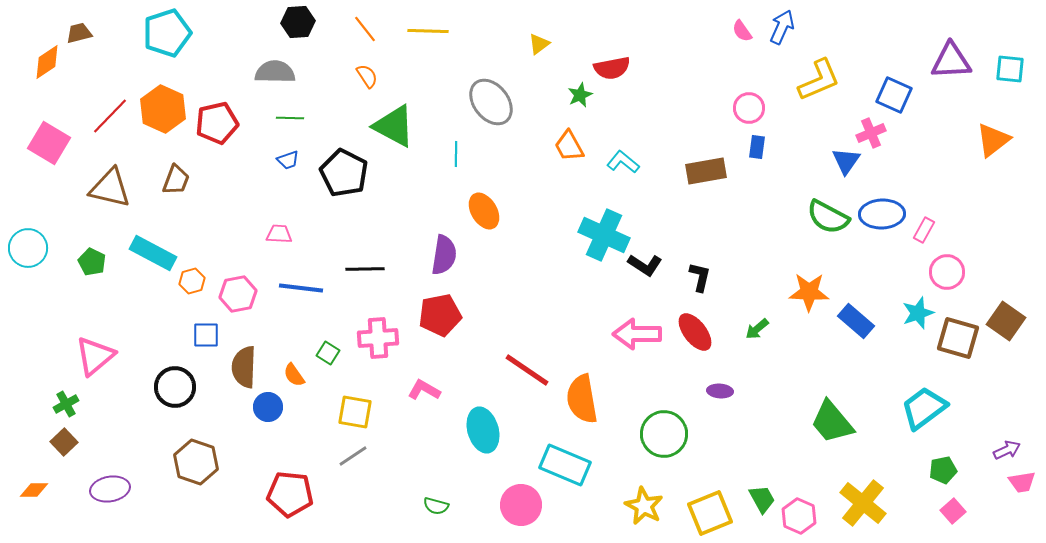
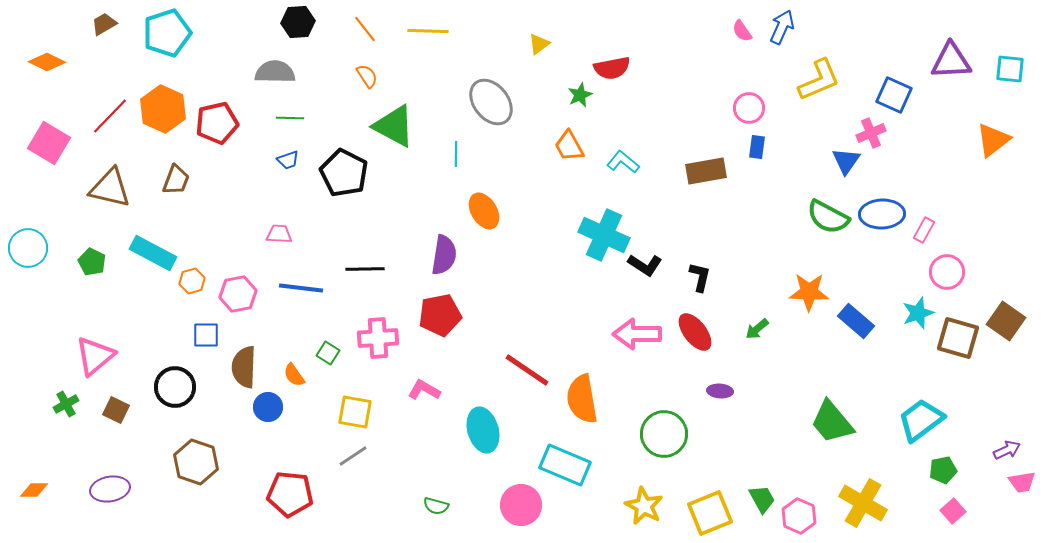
brown trapezoid at (79, 33): moved 25 px right, 9 px up; rotated 16 degrees counterclockwise
orange diamond at (47, 62): rotated 60 degrees clockwise
cyan trapezoid at (924, 408): moved 3 px left, 12 px down
brown square at (64, 442): moved 52 px right, 32 px up; rotated 20 degrees counterclockwise
yellow cross at (863, 503): rotated 9 degrees counterclockwise
